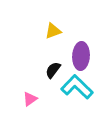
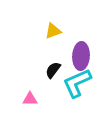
cyan L-shape: moved 4 px up; rotated 68 degrees counterclockwise
pink triangle: rotated 35 degrees clockwise
